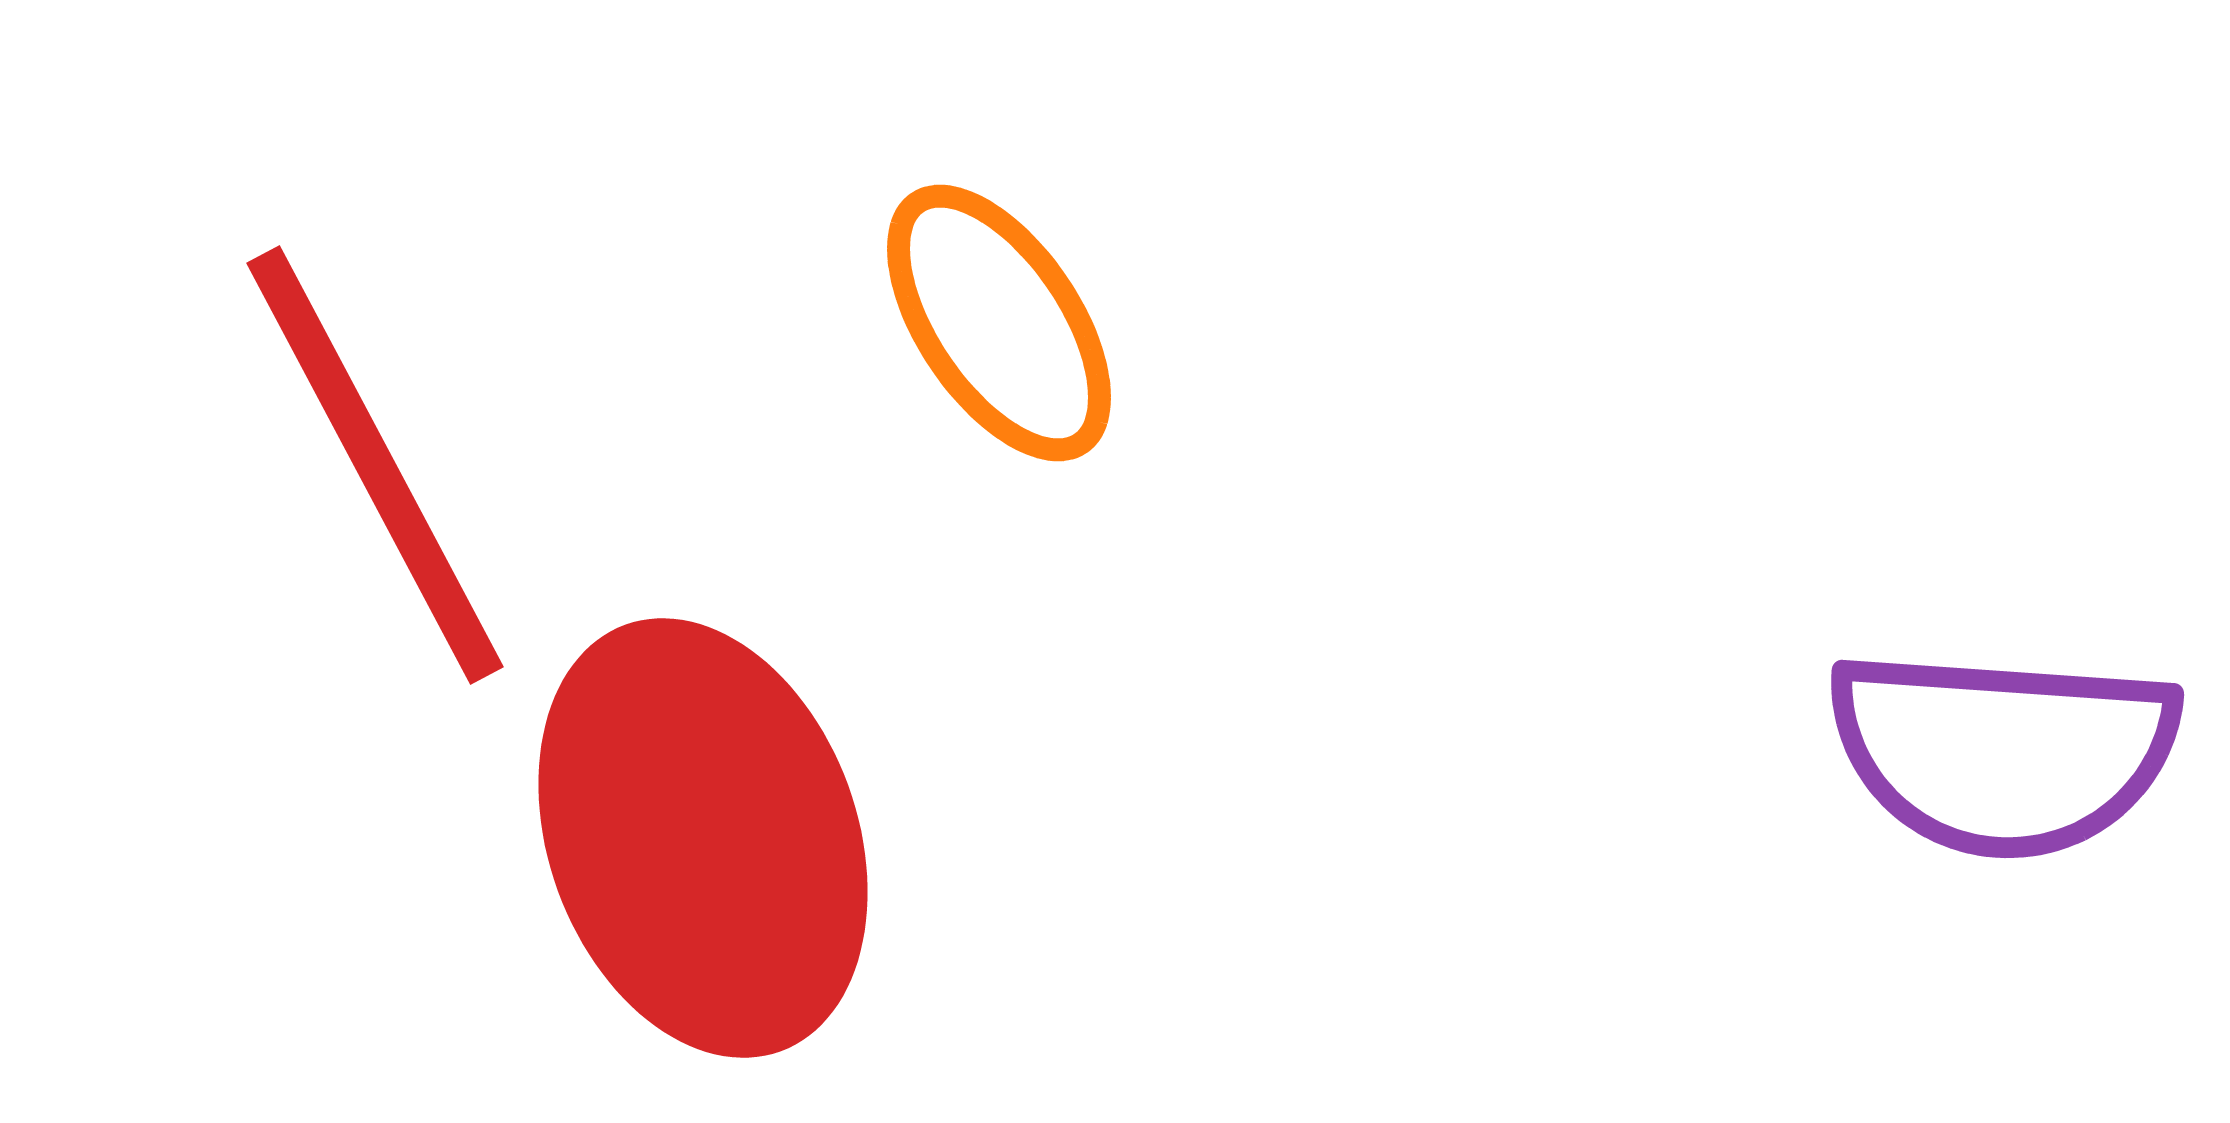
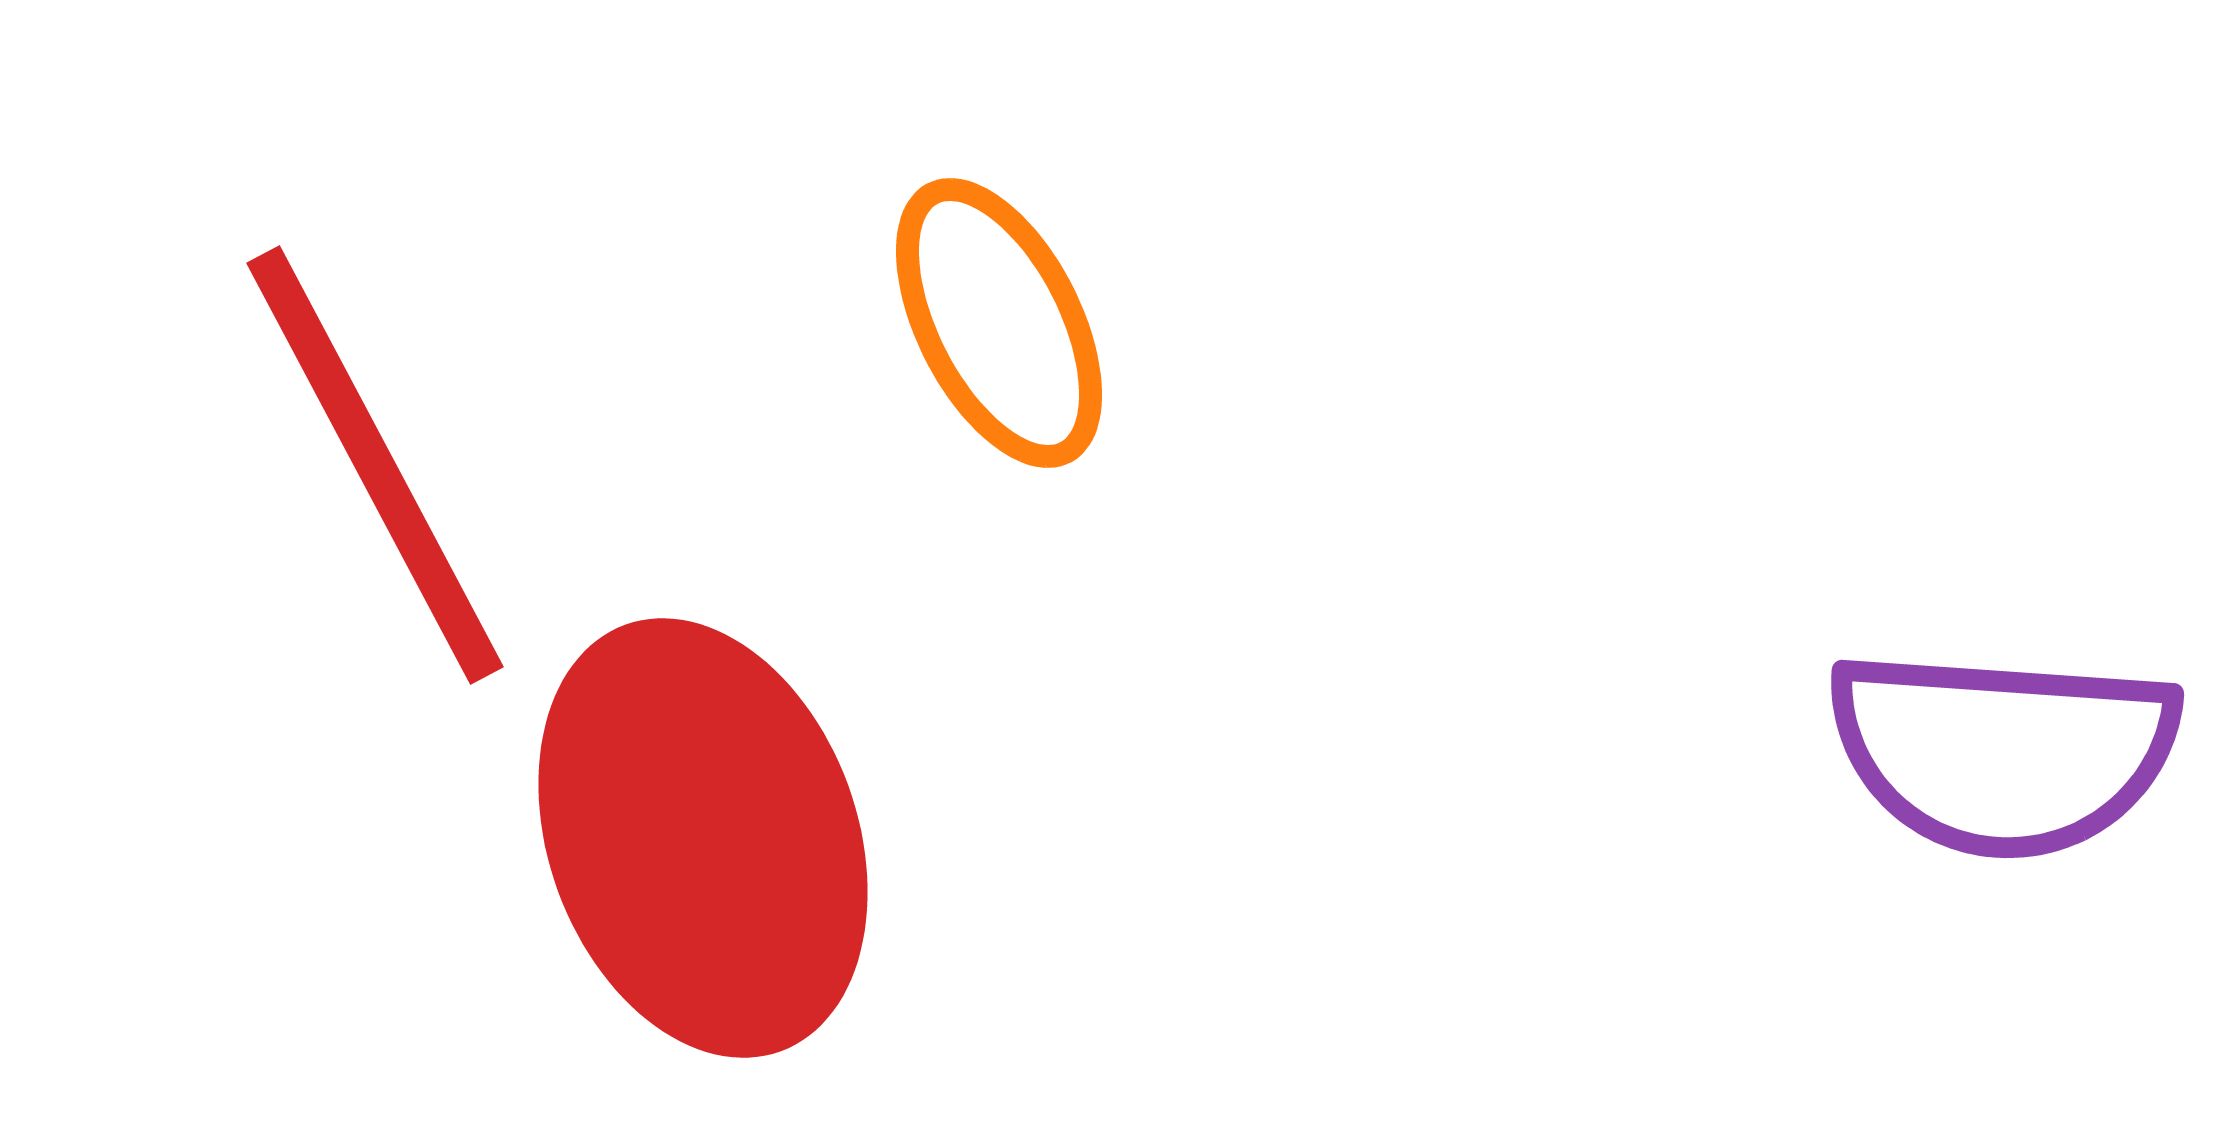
orange ellipse: rotated 7 degrees clockwise
